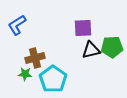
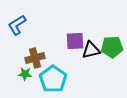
purple square: moved 8 px left, 13 px down
